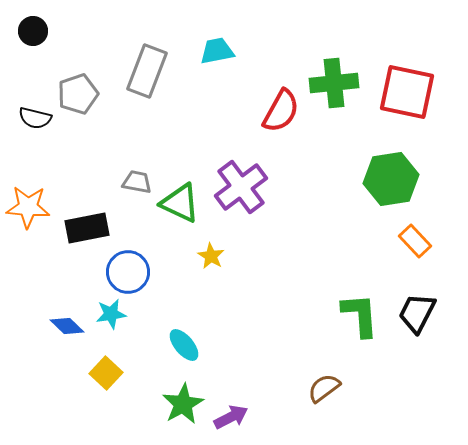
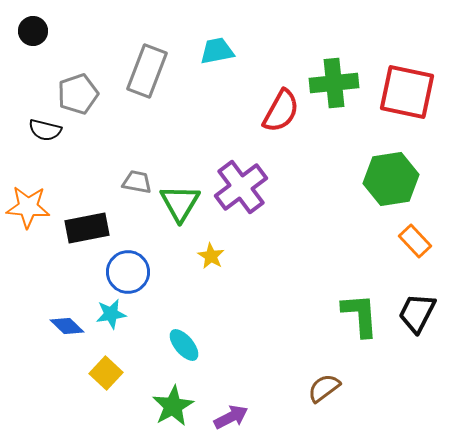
black semicircle: moved 10 px right, 12 px down
green triangle: rotated 36 degrees clockwise
green star: moved 10 px left, 2 px down
